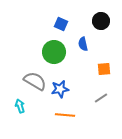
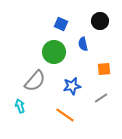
black circle: moved 1 px left
gray semicircle: rotated 100 degrees clockwise
blue star: moved 12 px right, 3 px up
orange line: rotated 30 degrees clockwise
